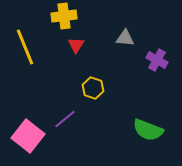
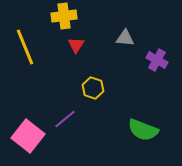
green semicircle: moved 5 px left
